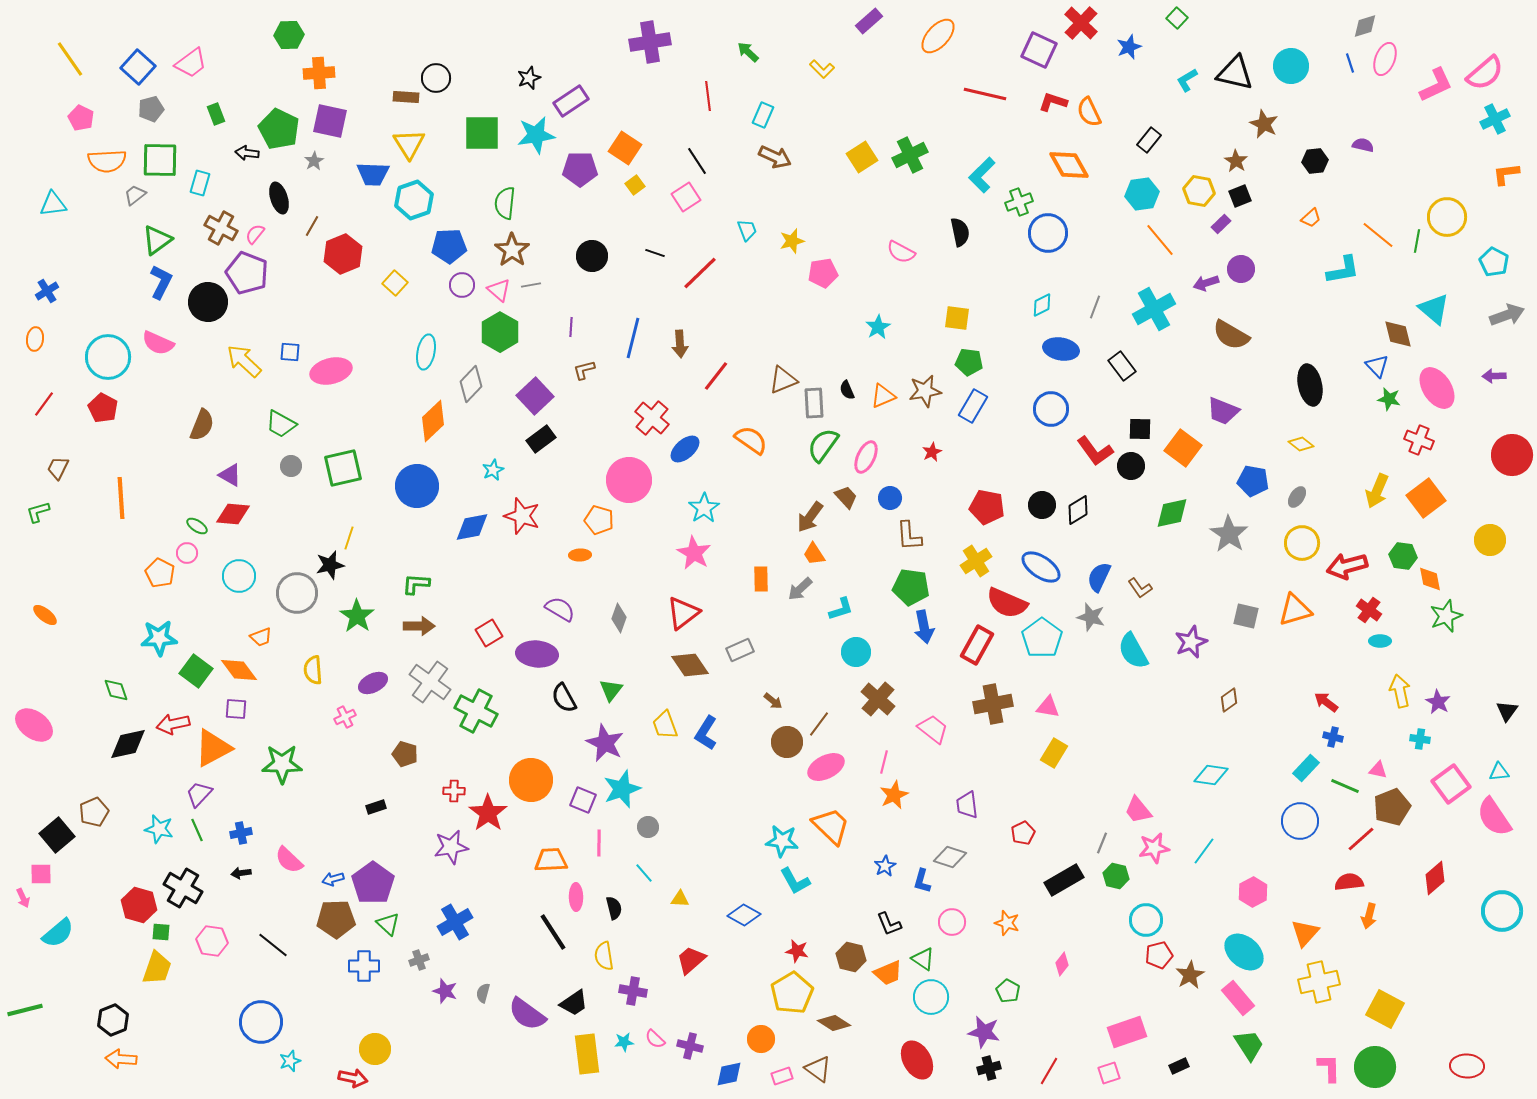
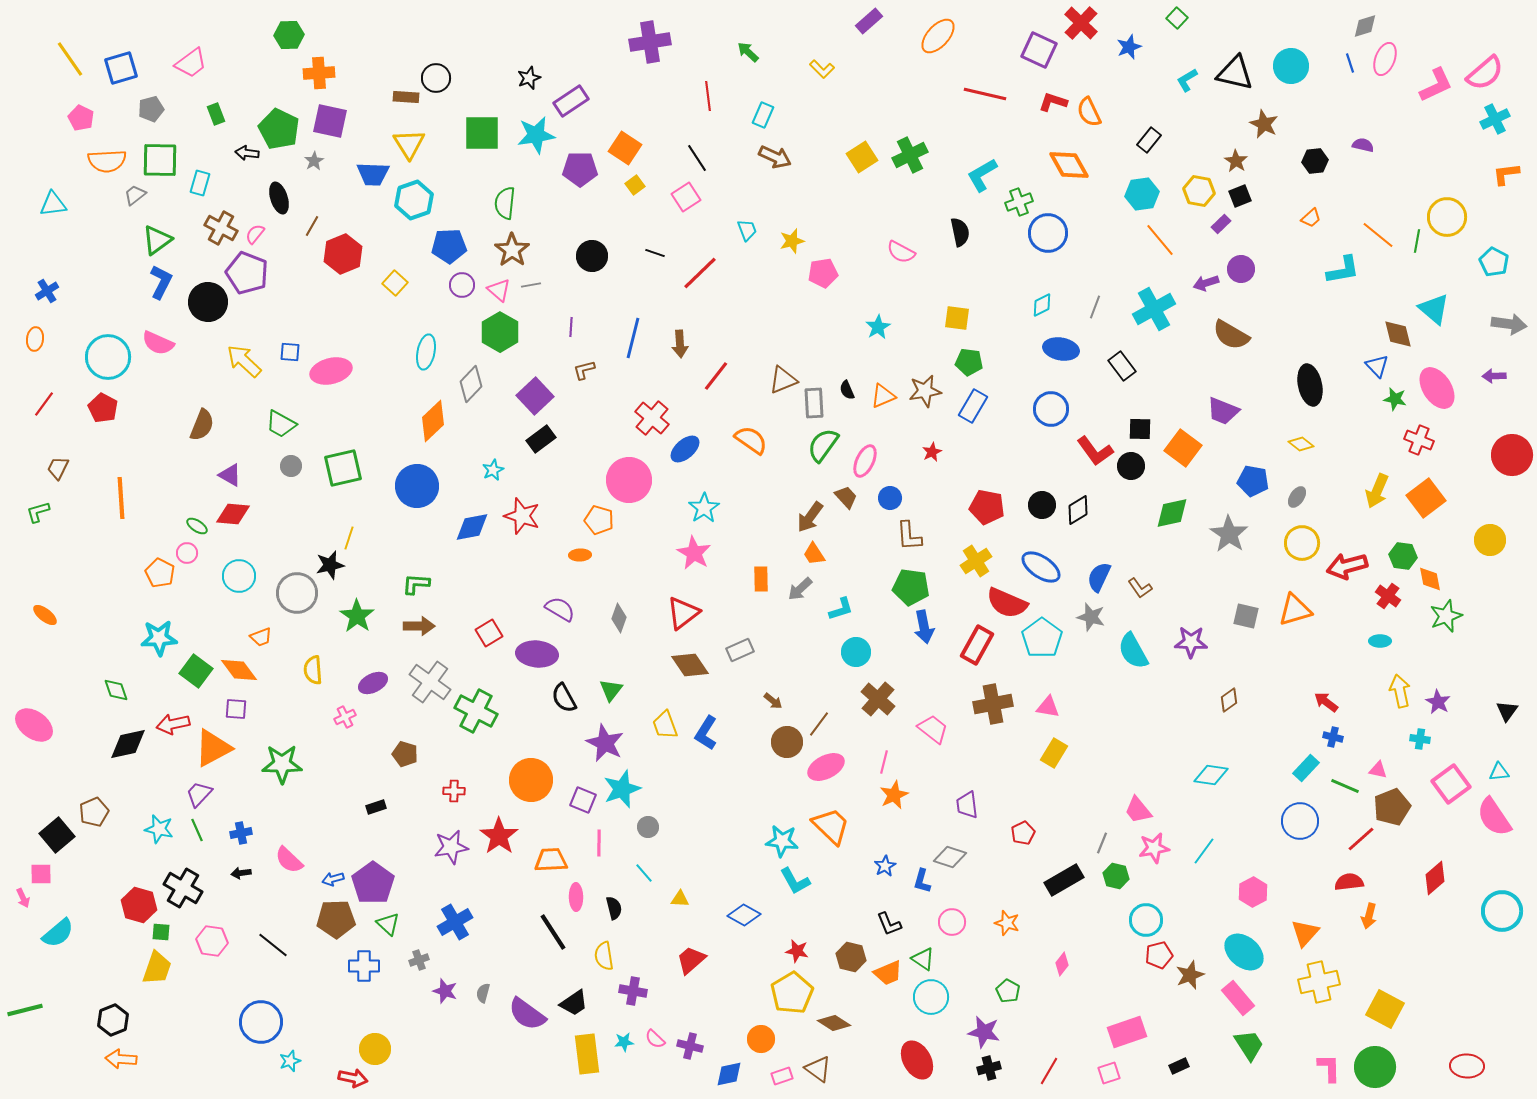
blue square at (138, 67): moved 17 px left, 1 px down; rotated 32 degrees clockwise
black line at (697, 161): moved 3 px up
cyan L-shape at (982, 175): rotated 15 degrees clockwise
gray arrow at (1507, 315): moved 2 px right, 9 px down; rotated 28 degrees clockwise
green star at (1389, 399): moved 6 px right
pink ellipse at (866, 457): moved 1 px left, 4 px down
red cross at (1369, 610): moved 19 px right, 14 px up
purple star at (1191, 642): rotated 24 degrees clockwise
red star at (488, 813): moved 11 px right, 23 px down
brown star at (1190, 975): rotated 8 degrees clockwise
